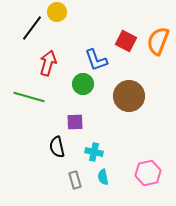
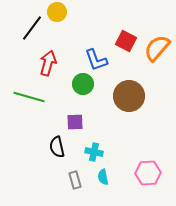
orange semicircle: moved 1 px left, 7 px down; rotated 20 degrees clockwise
pink hexagon: rotated 10 degrees clockwise
